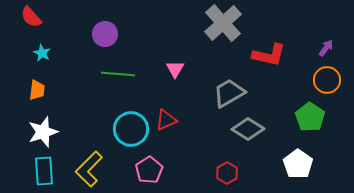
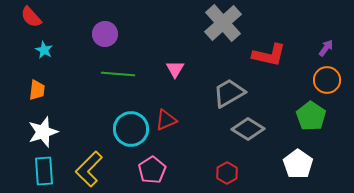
cyan star: moved 2 px right, 3 px up
green pentagon: moved 1 px right, 1 px up
pink pentagon: moved 3 px right
